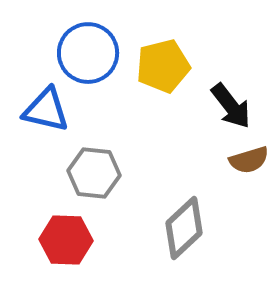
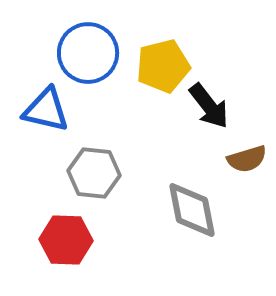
black arrow: moved 22 px left
brown semicircle: moved 2 px left, 1 px up
gray diamond: moved 8 px right, 18 px up; rotated 58 degrees counterclockwise
